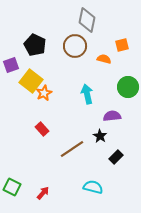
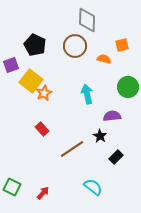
gray diamond: rotated 10 degrees counterclockwise
cyan semicircle: rotated 24 degrees clockwise
